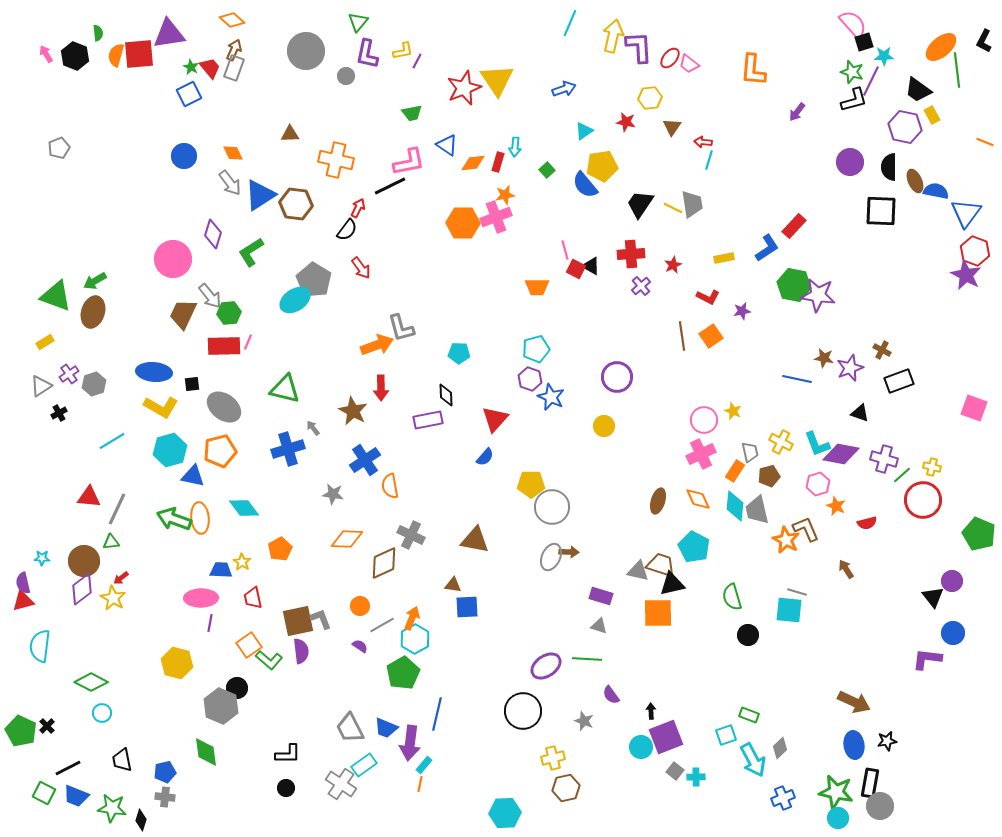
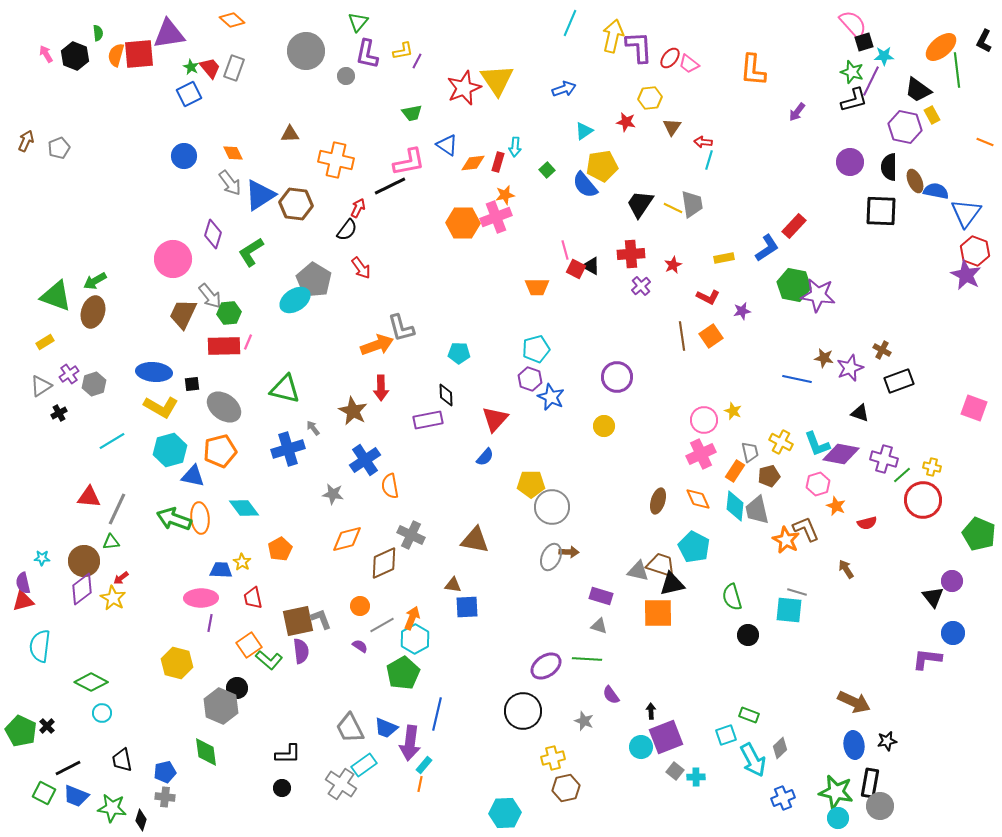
brown arrow at (234, 50): moved 208 px left, 91 px down
orange diamond at (347, 539): rotated 16 degrees counterclockwise
black circle at (286, 788): moved 4 px left
